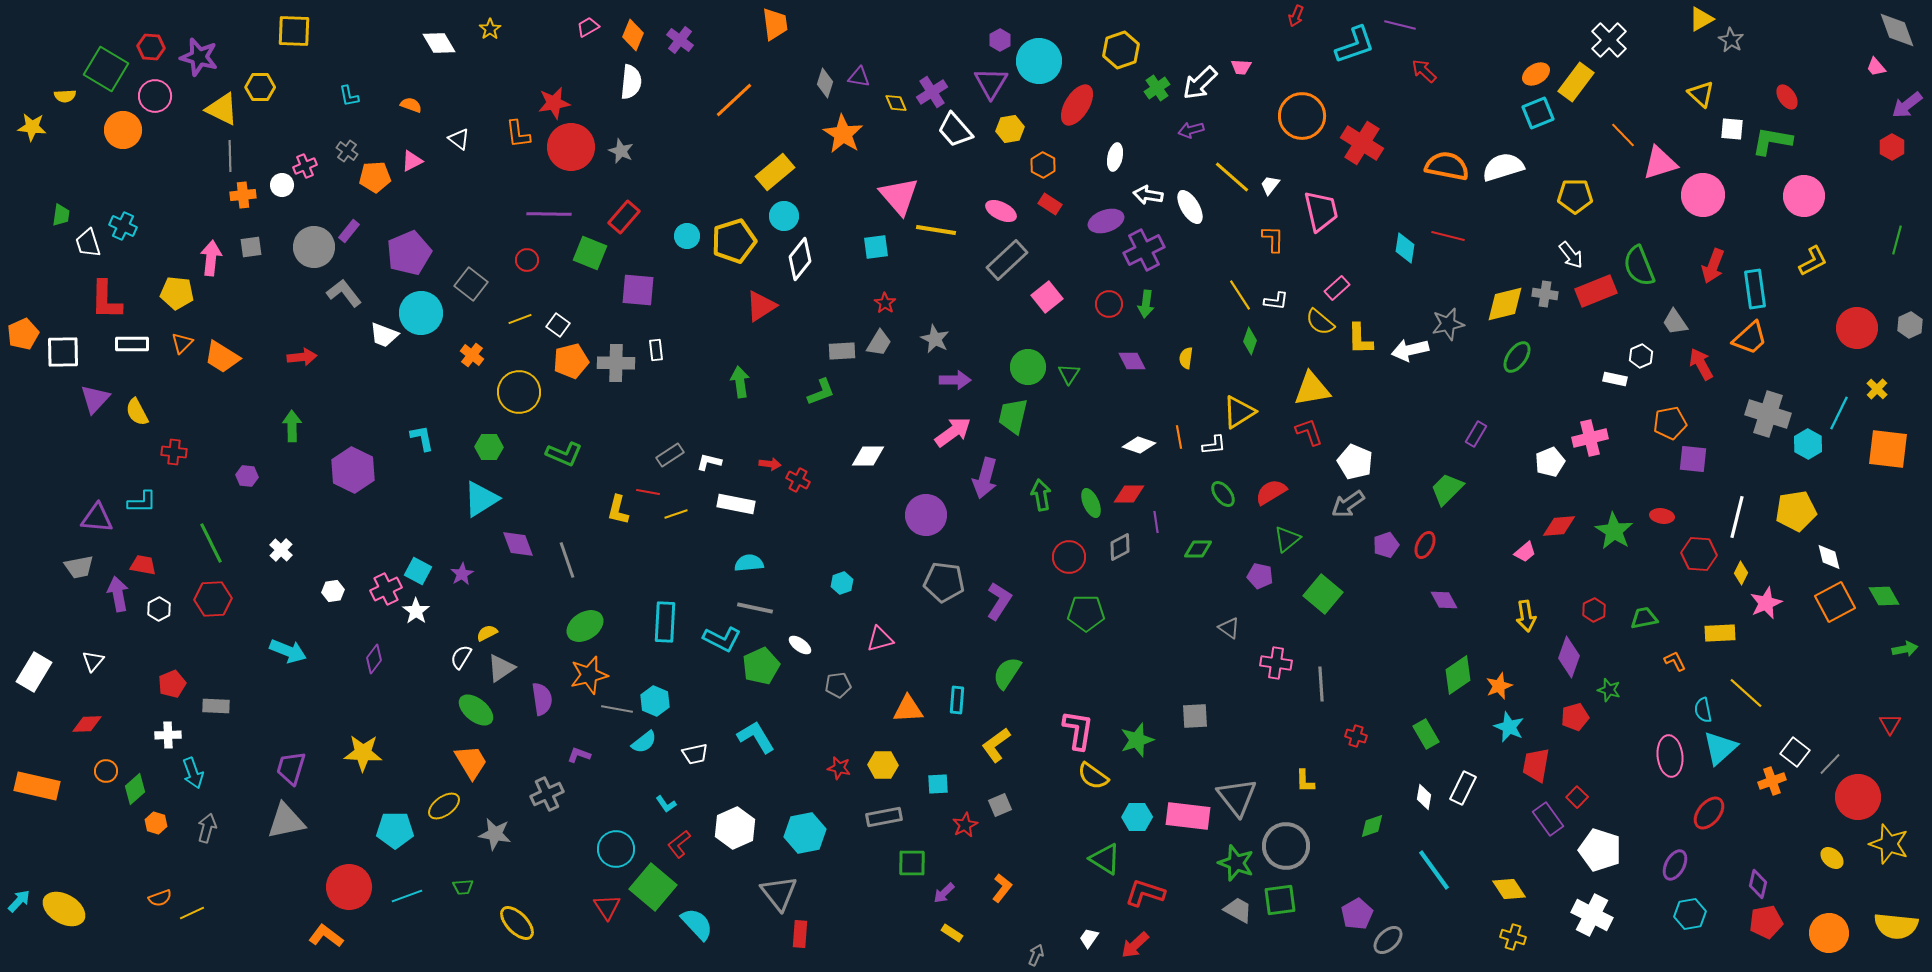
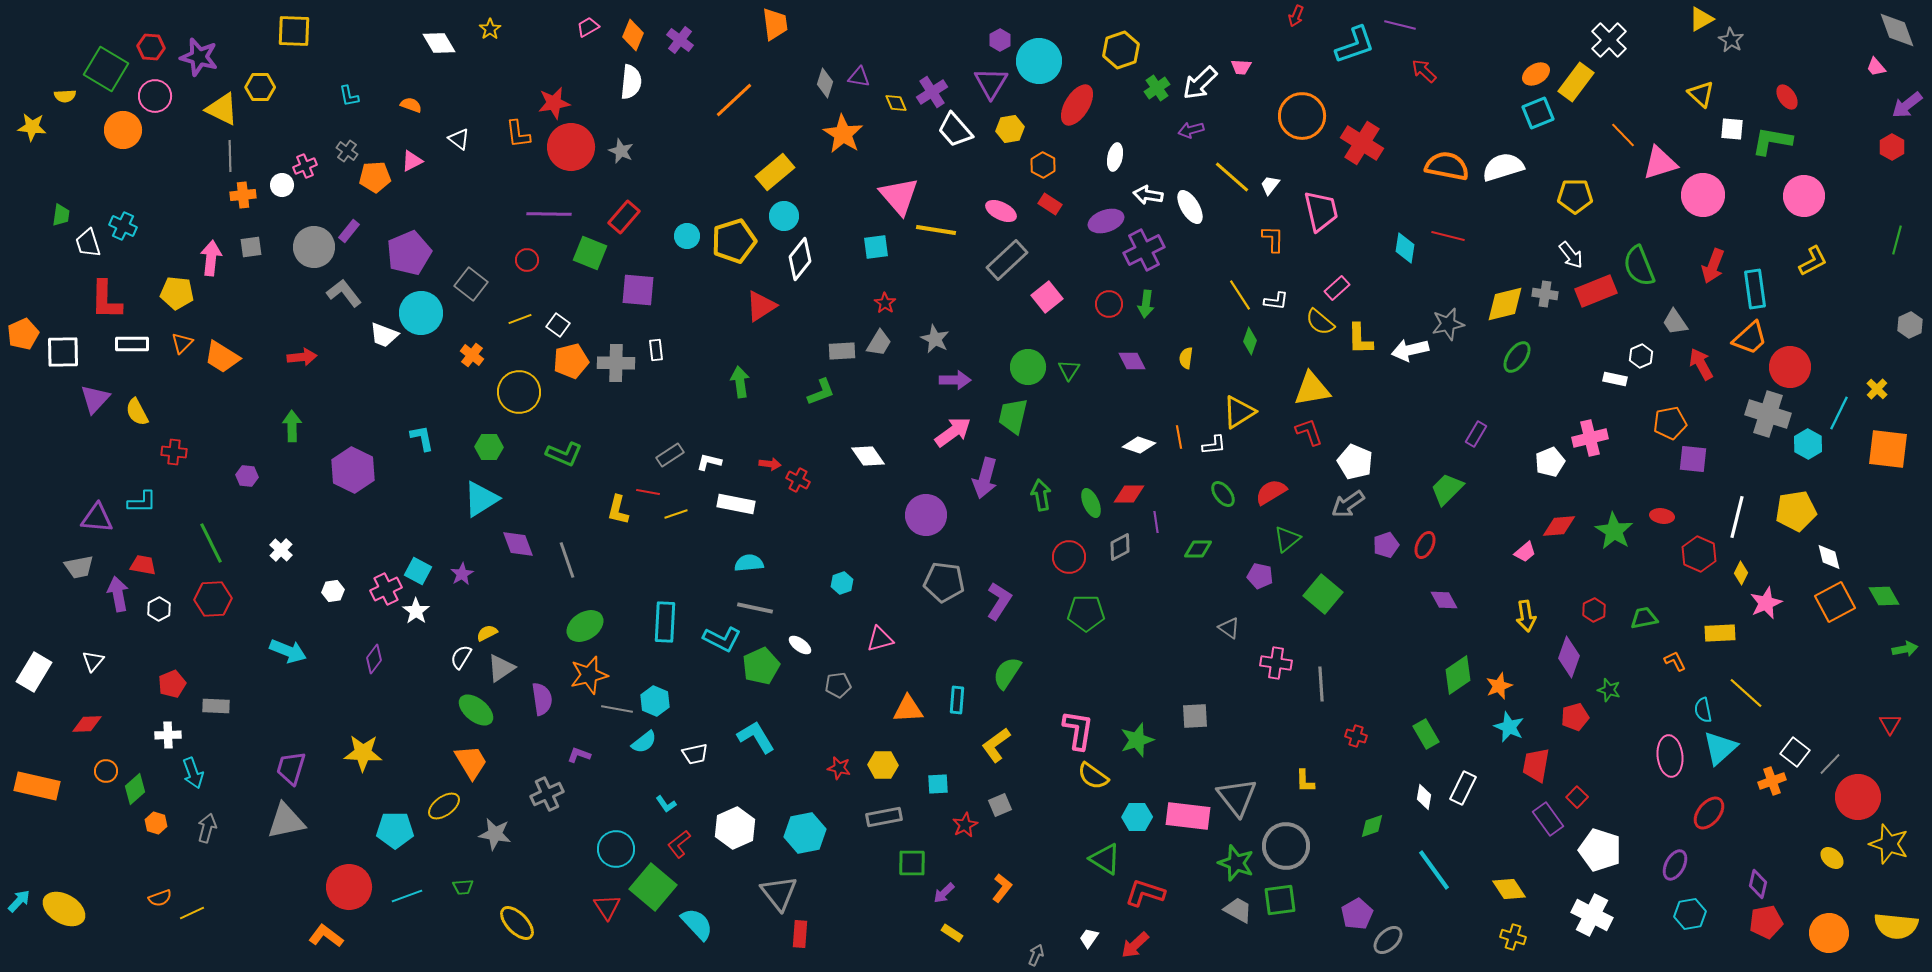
red circle at (1857, 328): moved 67 px left, 39 px down
green triangle at (1069, 374): moved 4 px up
white diamond at (868, 456): rotated 56 degrees clockwise
red hexagon at (1699, 554): rotated 20 degrees clockwise
